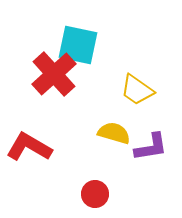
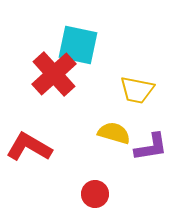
yellow trapezoid: rotated 24 degrees counterclockwise
